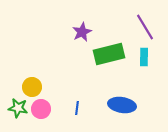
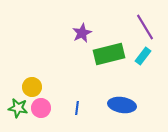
purple star: moved 1 px down
cyan rectangle: moved 1 px left, 1 px up; rotated 36 degrees clockwise
pink circle: moved 1 px up
